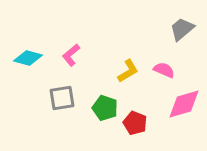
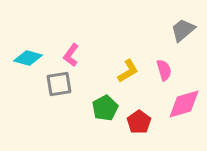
gray trapezoid: moved 1 px right, 1 px down
pink L-shape: rotated 15 degrees counterclockwise
pink semicircle: rotated 50 degrees clockwise
gray square: moved 3 px left, 14 px up
green pentagon: rotated 25 degrees clockwise
red pentagon: moved 4 px right, 1 px up; rotated 15 degrees clockwise
